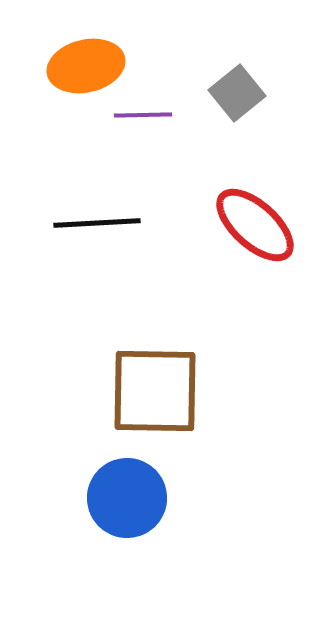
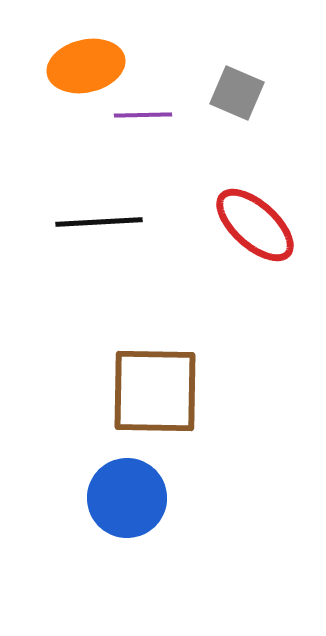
gray square: rotated 28 degrees counterclockwise
black line: moved 2 px right, 1 px up
